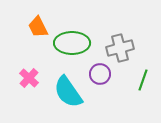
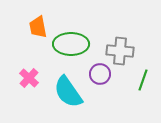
orange trapezoid: rotated 15 degrees clockwise
green ellipse: moved 1 px left, 1 px down
gray cross: moved 3 px down; rotated 20 degrees clockwise
